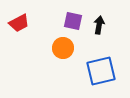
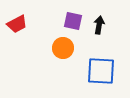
red trapezoid: moved 2 px left, 1 px down
blue square: rotated 16 degrees clockwise
